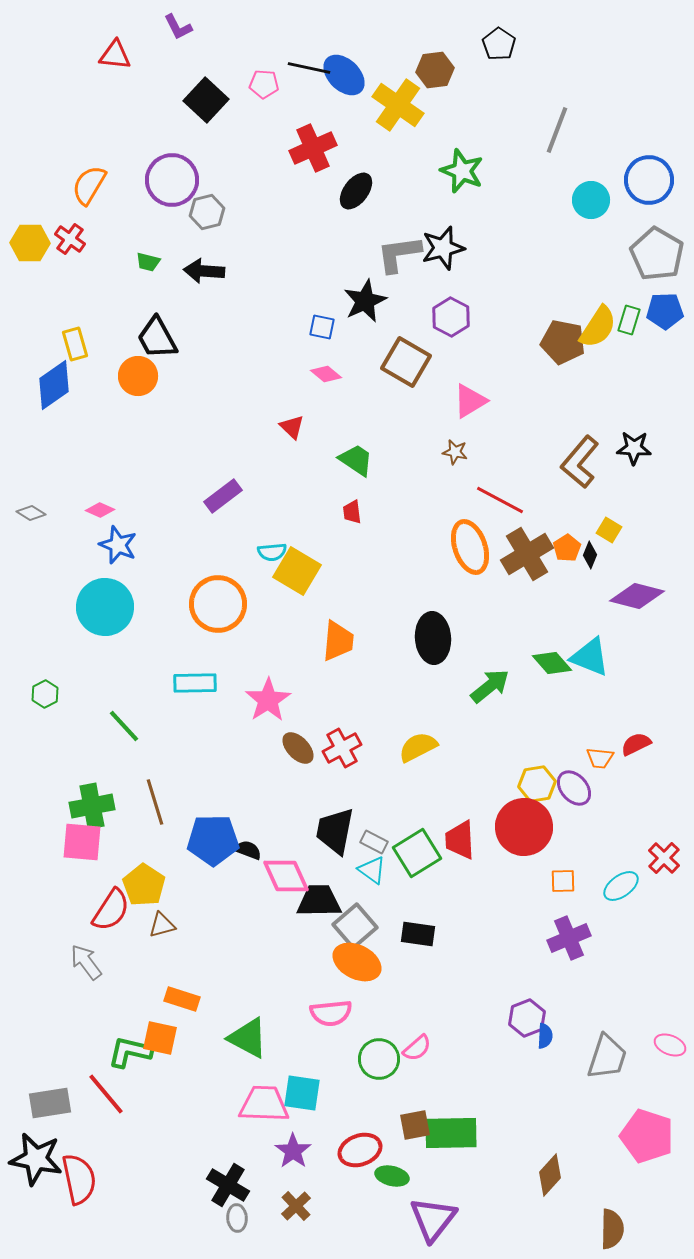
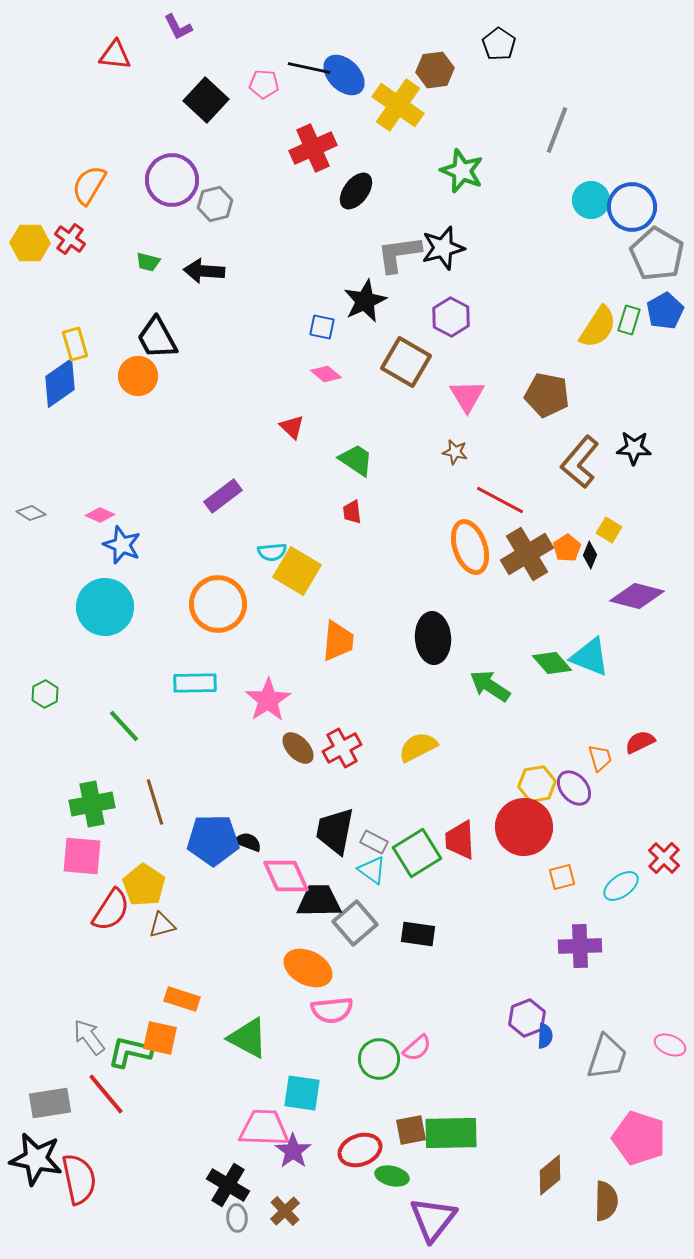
blue circle at (649, 180): moved 17 px left, 27 px down
gray hexagon at (207, 212): moved 8 px right, 8 px up
blue pentagon at (665, 311): rotated 27 degrees counterclockwise
brown pentagon at (563, 342): moved 16 px left, 53 px down
blue diamond at (54, 385): moved 6 px right, 2 px up
pink triangle at (470, 401): moved 3 px left, 5 px up; rotated 30 degrees counterclockwise
pink diamond at (100, 510): moved 5 px down
blue star at (118, 545): moved 4 px right
green arrow at (490, 686): rotated 108 degrees counterclockwise
red semicircle at (636, 744): moved 4 px right, 2 px up
orange trapezoid at (600, 758): rotated 112 degrees counterclockwise
green cross at (92, 806): moved 2 px up
pink square at (82, 842): moved 14 px down
black semicircle at (248, 850): moved 8 px up
orange square at (563, 881): moved 1 px left, 4 px up; rotated 12 degrees counterclockwise
gray square at (355, 926): moved 3 px up
purple cross at (569, 938): moved 11 px right, 8 px down; rotated 21 degrees clockwise
gray arrow at (86, 962): moved 3 px right, 75 px down
orange ellipse at (357, 962): moved 49 px left, 6 px down
pink semicircle at (331, 1013): moved 1 px right, 3 px up
pink trapezoid at (264, 1104): moved 24 px down
brown square at (415, 1125): moved 4 px left, 5 px down
pink pentagon at (647, 1136): moved 8 px left, 2 px down
brown diamond at (550, 1175): rotated 9 degrees clockwise
brown cross at (296, 1206): moved 11 px left, 5 px down
brown semicircle at (612, 1229): moved 6 px left, 28 px up
